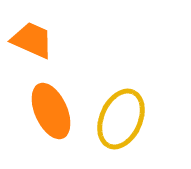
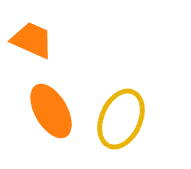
orange ellipse: rotated 6 degrees counterclockwise
